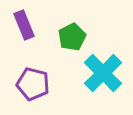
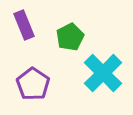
green pentagon: moved 2 px left
purple pentagon: rotated 20 degrees clockwise
